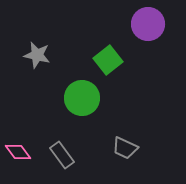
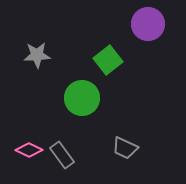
gray star: rotated 16 degrees counterclockwise
pink diamond: moved 11 px right, 2 px up; rotated 28 degrees counterclockwise
